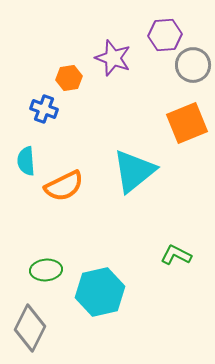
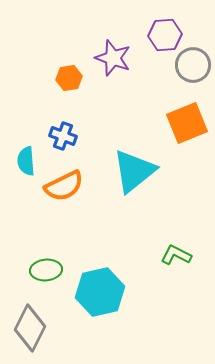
blue cross: moved 19 px right, 27 px down
